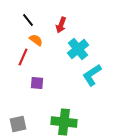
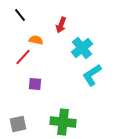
black line: moved 8 px left, 5 px up
orange semicircle: rotated 24 degrees counterclockwise
cyan cross: moved 4 px right, 1 px up
red line: rotated 18 degrees clockwise
purple square: moved 2 px left, 1 px down
green cross: moved 1 px left
